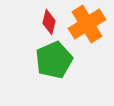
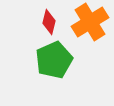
orange cross: moved 3 px right, 2 px up
